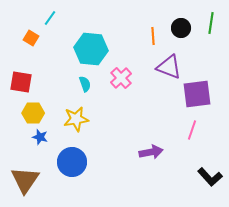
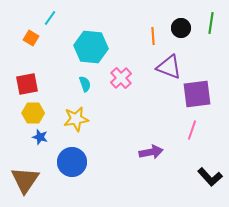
cyan hexagon: moved 2 px up
red square: moved 6 px right, 2 px down; rotated 20 degrees counterclockwise
